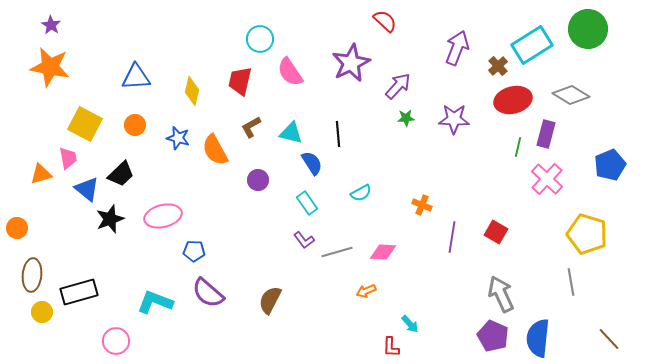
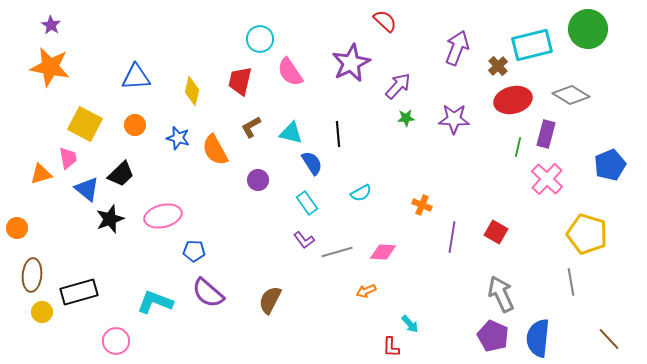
cyan rectangle at (532, 45): rotated 18 degrees clockwise
